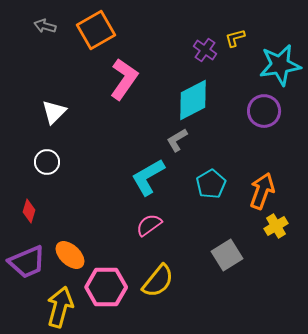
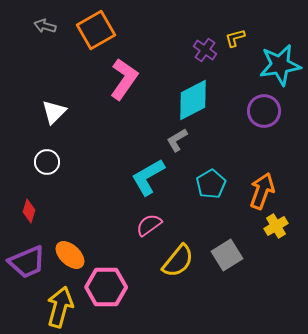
yellow semicircle: moved 20 px right, 20 px up
